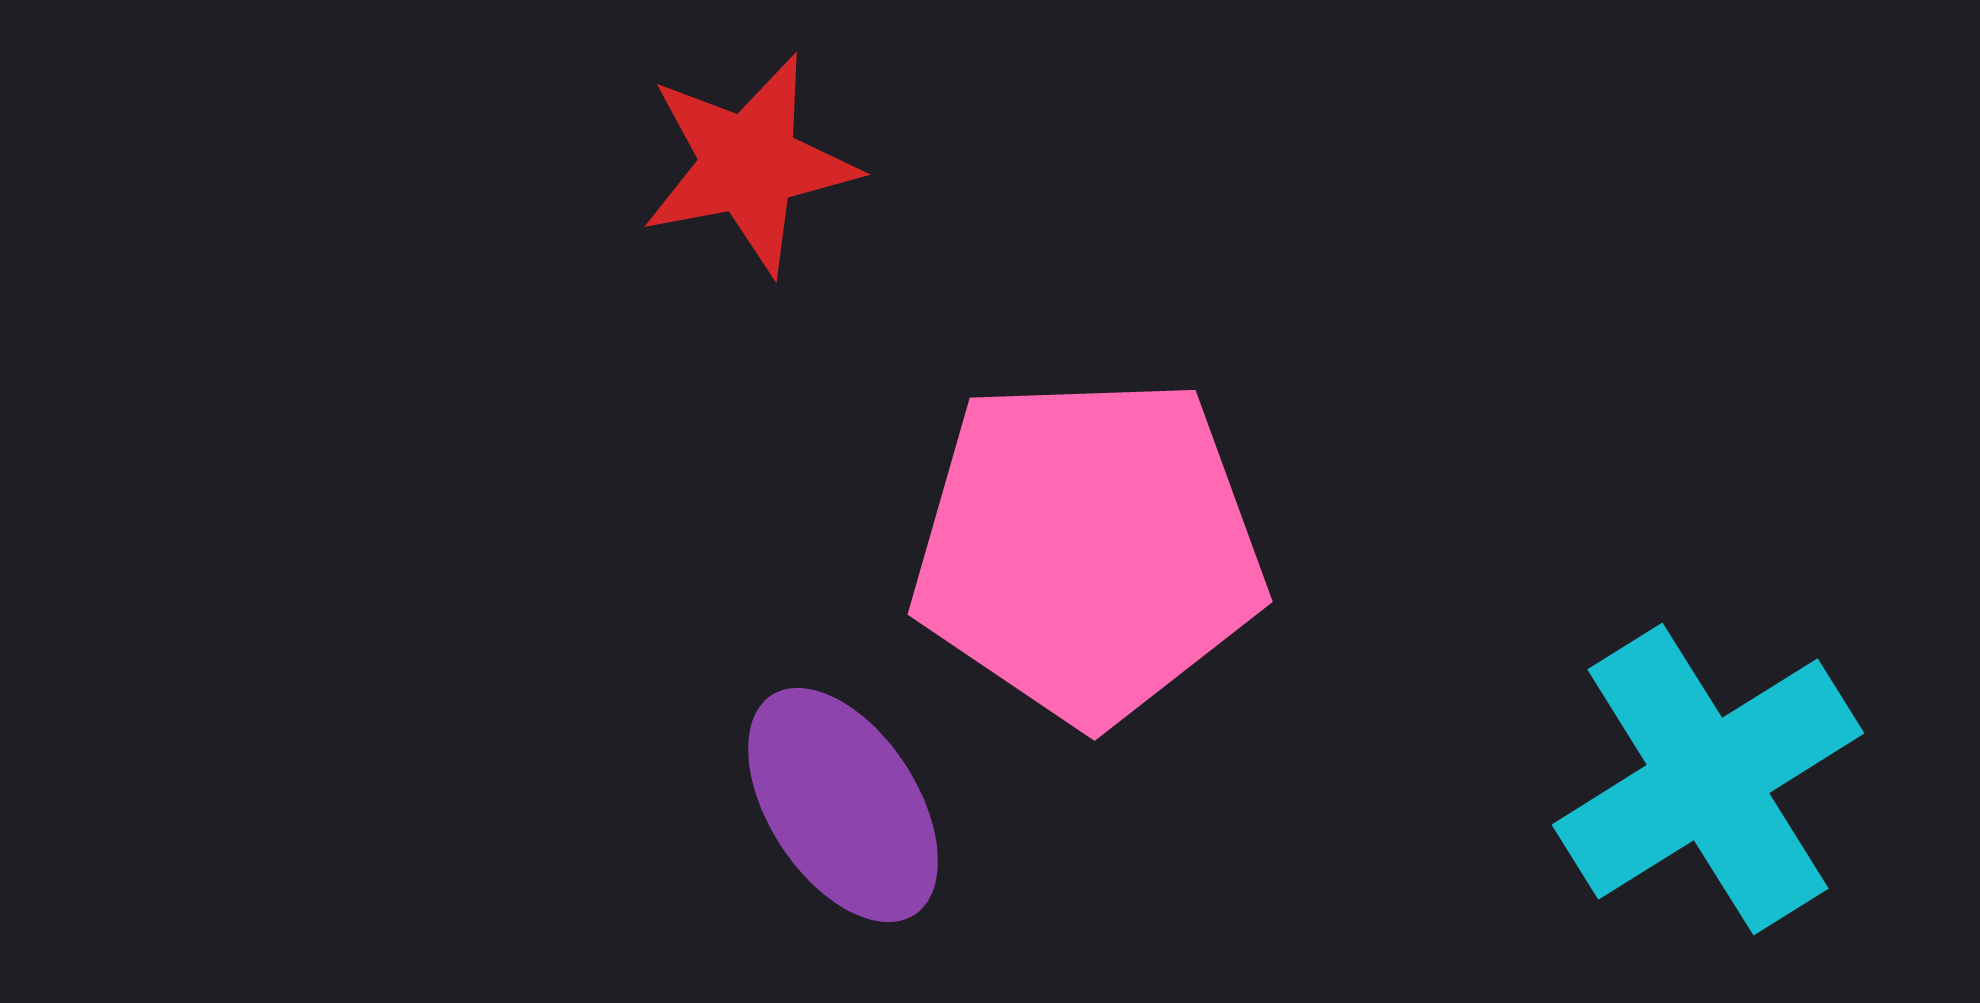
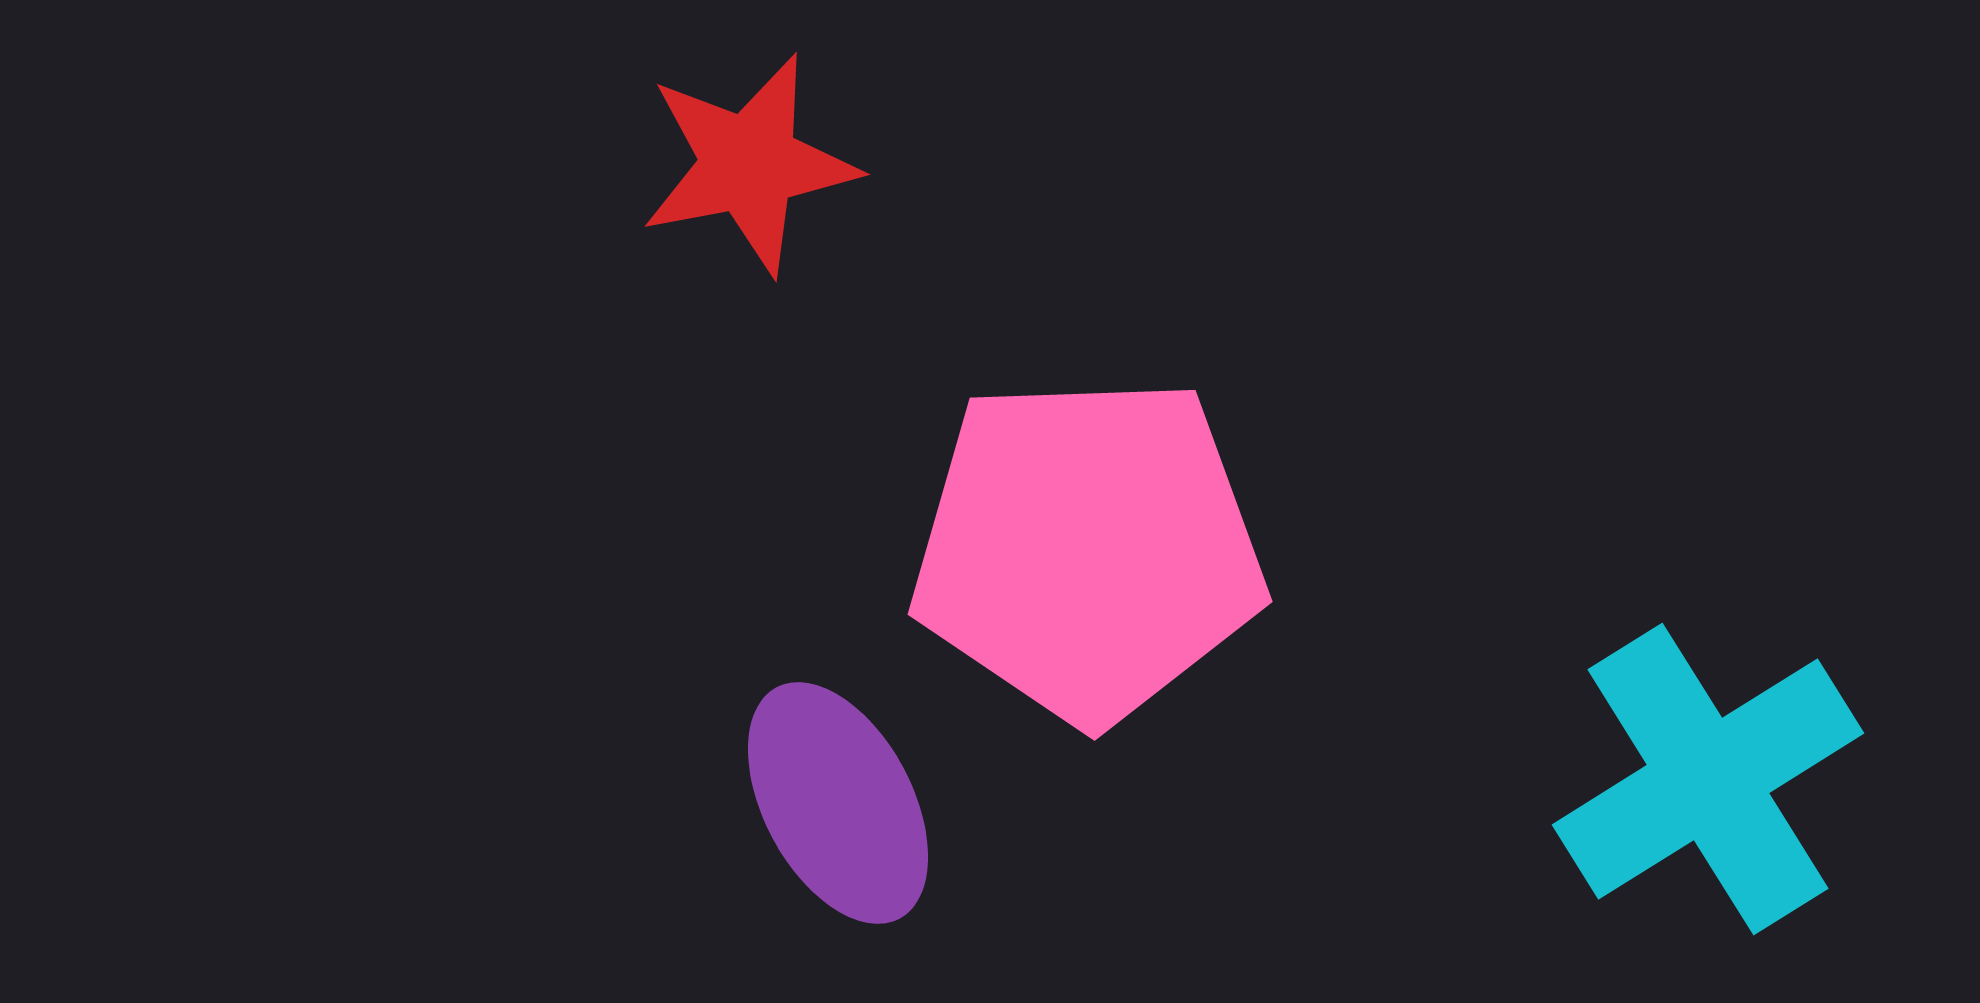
purple ellipse: moved 5 px left, 2 px up; rotated 5 degrees clockwise
